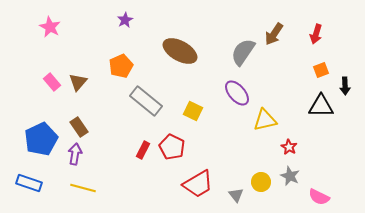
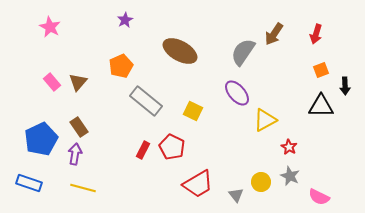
yellow triangle: rotated 15 degrees counterclockwise
